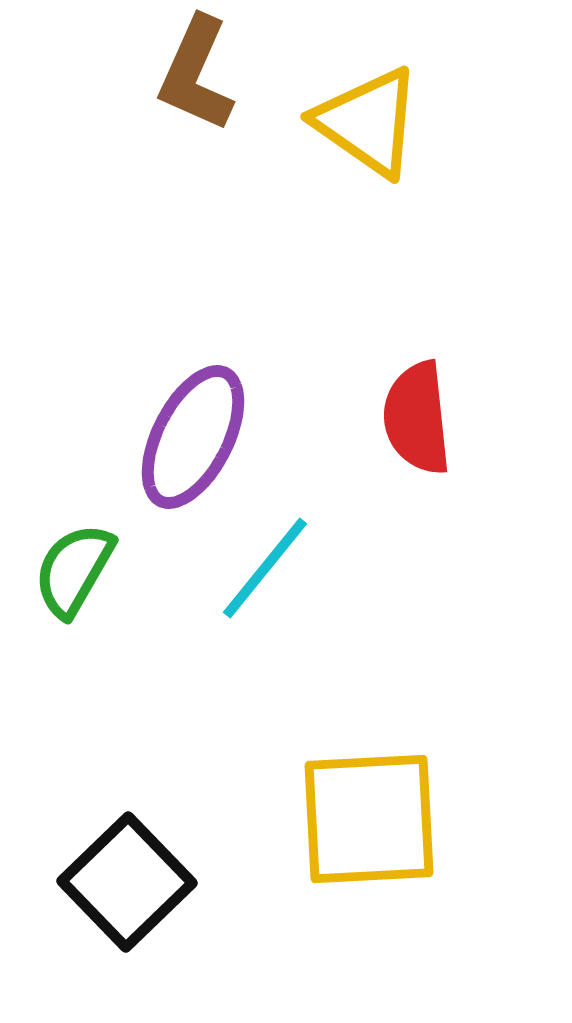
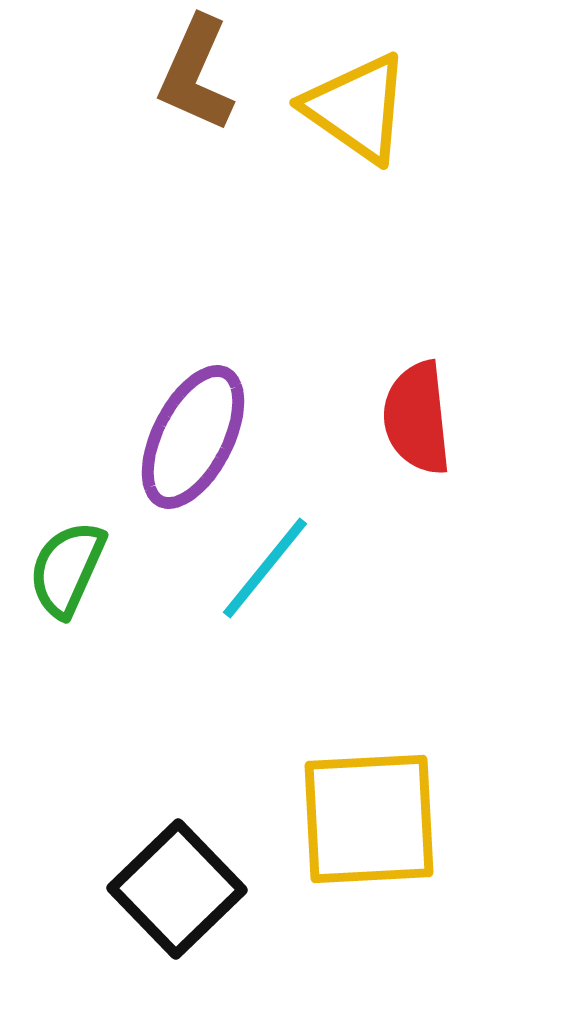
yellow triangle: moved 11 px left, 14 px up
green semicircle: moved 7 px left, 1 px up; rotated 6 degrees counterclockwise
black square: moved 50 px right, 7 px down
